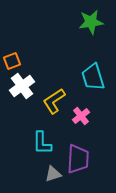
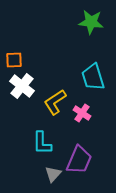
green star: rotated 15 degrees clockwise
orange square: moved 2 px right, 1 px up; rotated 18 degrees clockwise
white cross: rotated 15 degrees counterclockwise
yellow L-shape: moved 1 px right, 1 px down
pink cross: moved 1 px right, 3 px up; rotated 18 degrees counterclockwise
purple trapezoid: moved 1 px right, 1 px down; rotated 20 degrees clockwise
gray triangle: rotated 30 degrees counterclockwise
